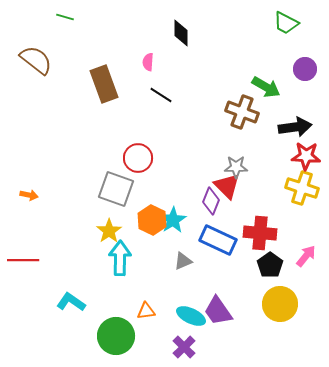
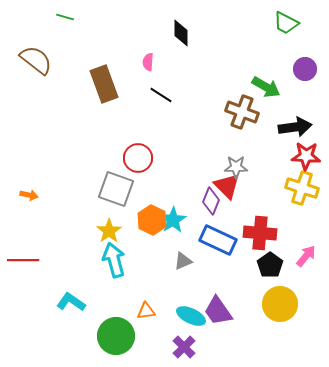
cyan arrow: moved 6 px left, 2 px down; rotated 16 degrees counterclockwise
